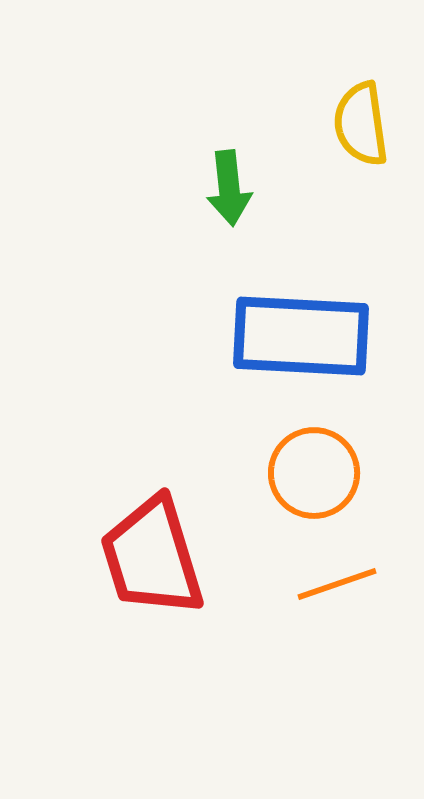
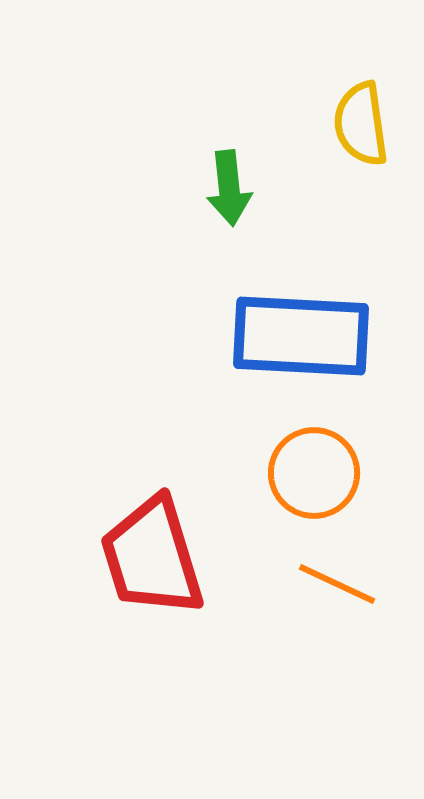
orange line: rotated 44 degrees clockwise
